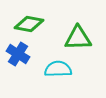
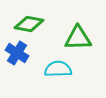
blue cross: moved 1 px left, 1 px up
